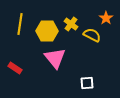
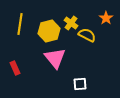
yellow cross: moved 1 px up
yellow hexagon: moved 2 px right; rotated 15 degrees counterclockwise
yellow semicircle: moved 5 px left
red rectangle: rotated 32 degrees clockwise
white square: moved 7 px left, 1 px down
